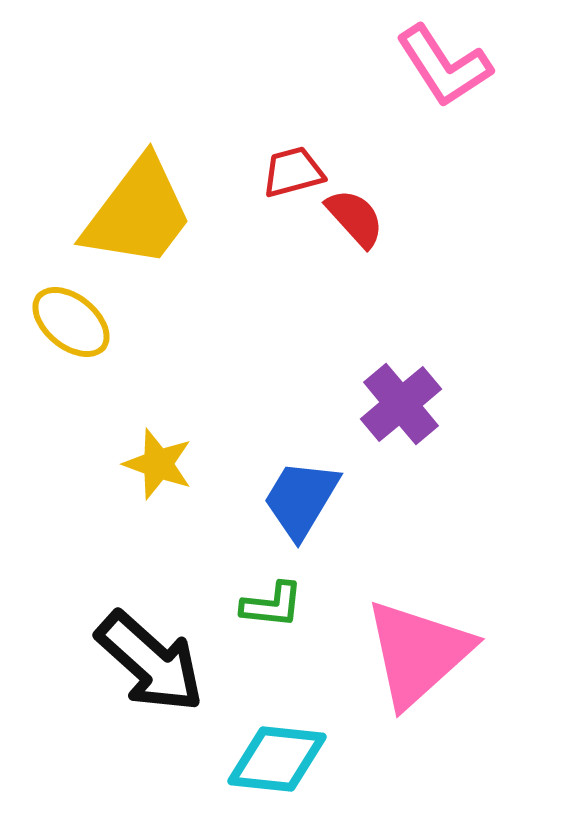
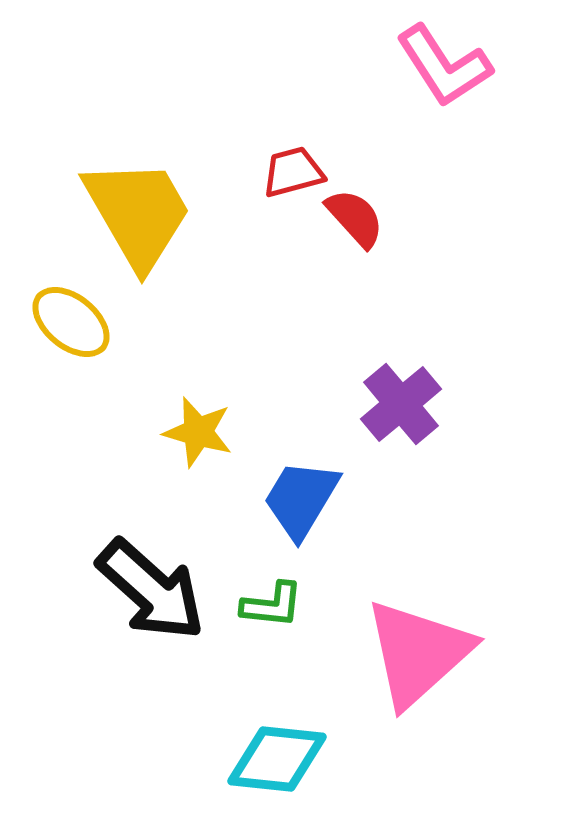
yellow trapezoid: rotated 67 degrees counterclockwise
yellow star: moved 40 px right, 32 px up; rotated 4 degrees counterclockwise
black arrow: moved 1 px right, 72 px up
